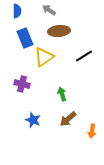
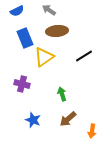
blue semicircle: rotated 64 degrees clockwise
brown ellipse: moved 2 px left
